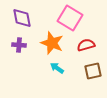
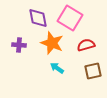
purple diamond: moved 16 px right
